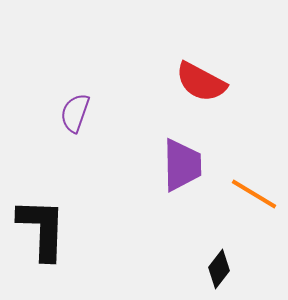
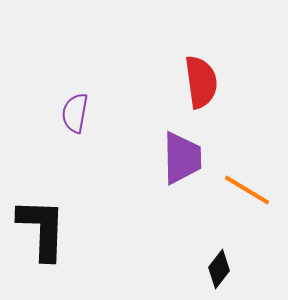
red semicircle: rotated 126 degrees counterclockwise
purple semicircle: rotated 9 degrees counterclockwise
purple trapezoid: moved 7 px up
orange line: moved 7 px left, 4 px up
